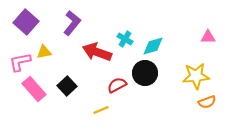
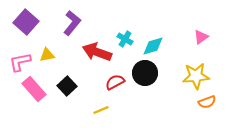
pink triangle: moved 7 px left; rotated 35 degrees counterclockwise
yellow triangle: moved 3 px right, 3 px down
red semicircle: moved 2 px left, 3 px up
